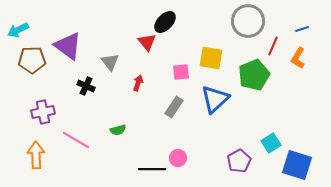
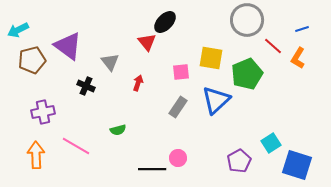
gray circle: moved 1 px left, 1 px up
red line: rotated 72 degrees counterclockwise
brown pentagon: rotated 12 degrees counterclockwise
green pentagon: moved 7 px left, 1 px up
blue triangle: moved 1 px right, 1 px down
gray rectangle: moved 4 px right
pink line: moved 6 px down
